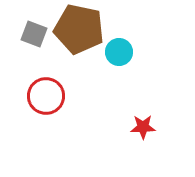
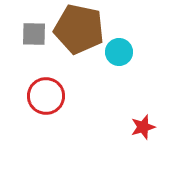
gray square: rotated 20 degrees counterclockwise
red star: rotated 15 degrees counterclockwise
